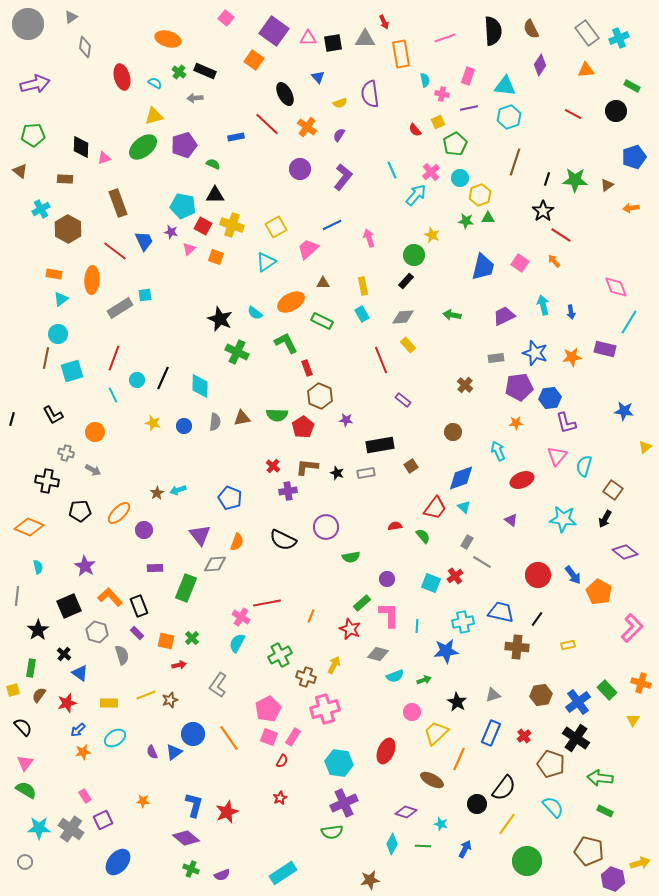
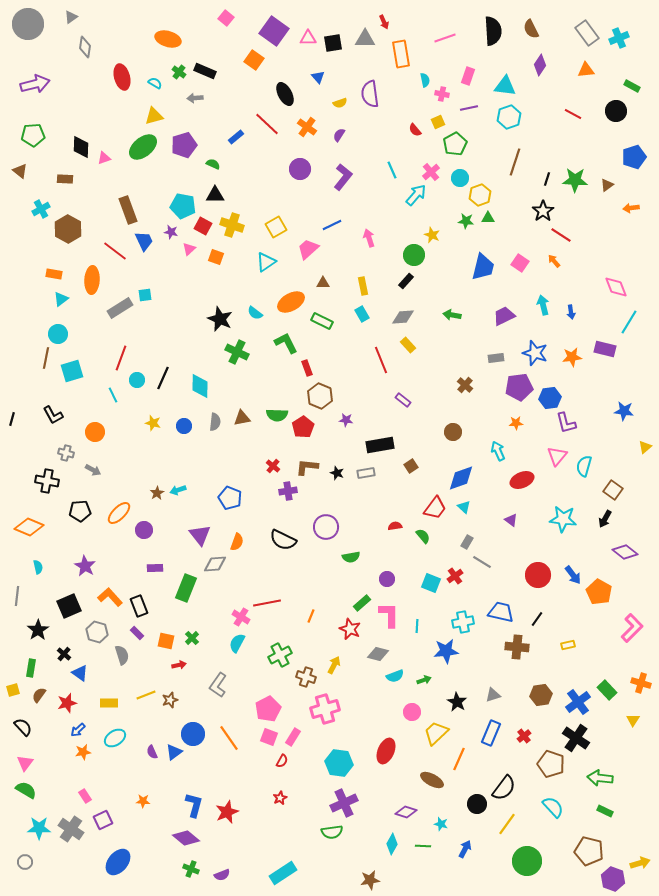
blue rectangle at (236, 137): rotated 28 degrees counterclockwise
brown rectangle at (118, 203): moved 10 px right, 7 px down
red line at (114, 358): moved 7 px right
